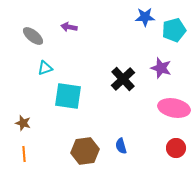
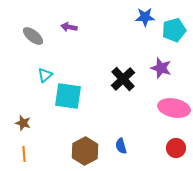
cyan triangle: moved 7 px down; rotated 21 degrees counterclockwise
brown hexagon: rotated 20 degrees counterclockwise
